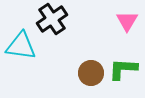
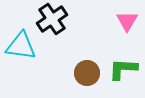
brown circle: moved 4 px left
